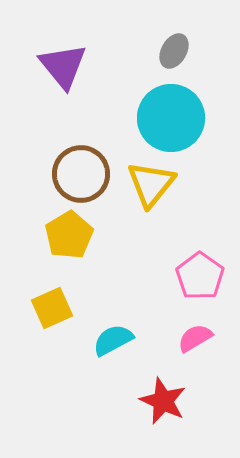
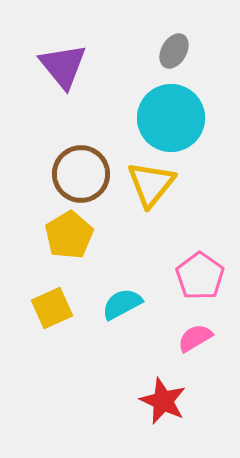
cyan semicircle: moved 9 px right, 36 px up
